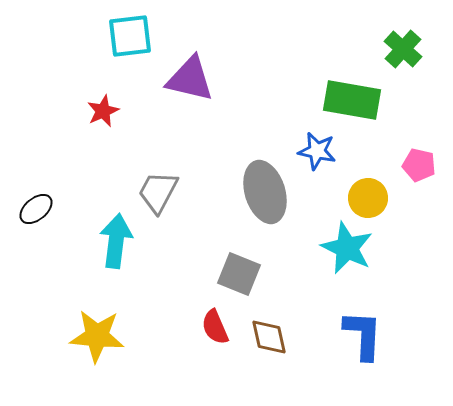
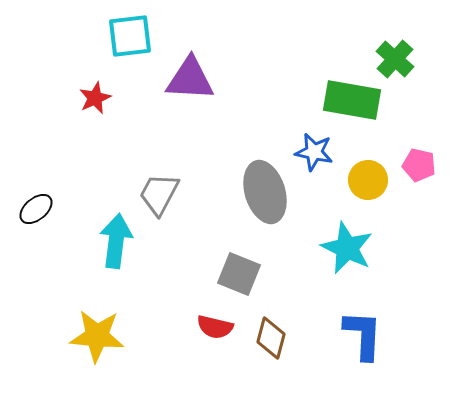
green cross: moved 8 px left, 10 px down
purple triangle: rotated 10 degrees counterclockwise
red star: moved 8 px left, 13 px up
blue star: moved 3 px left, 1 px down
gray trapezoid: moved 1 px right, 2 px down
yellow circle: moved 18 px up
red semicircle: rotated 54 degrees counterclockwise
brown diamond: moved 2 px right, 1 px down; rotated 27 degrees clockwise
